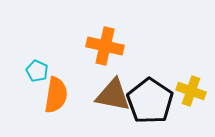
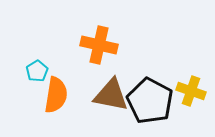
orange cross: moved 6 px left, 1 px up
cyan pentagon: rotated 15 degrees clockwise
brown triangle: moved 2 px left
black pentagon: rotated 6 degrees counterclockwise
